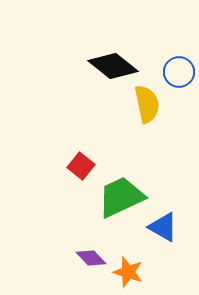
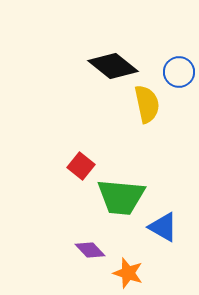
green trapezoid: rotated 150 degrees counterclockwise
purple diamond: moved 1 px left, 8 px up
orange star: moved 1 px down
